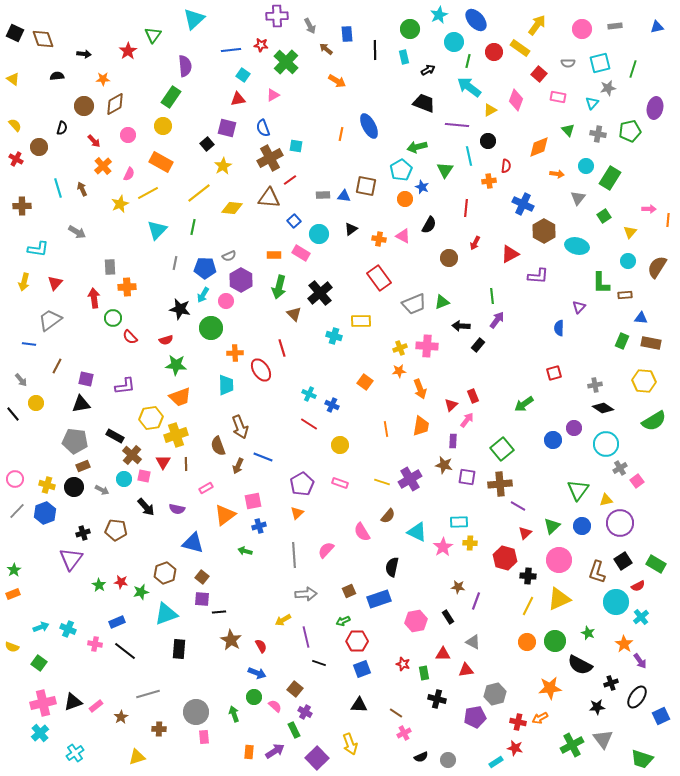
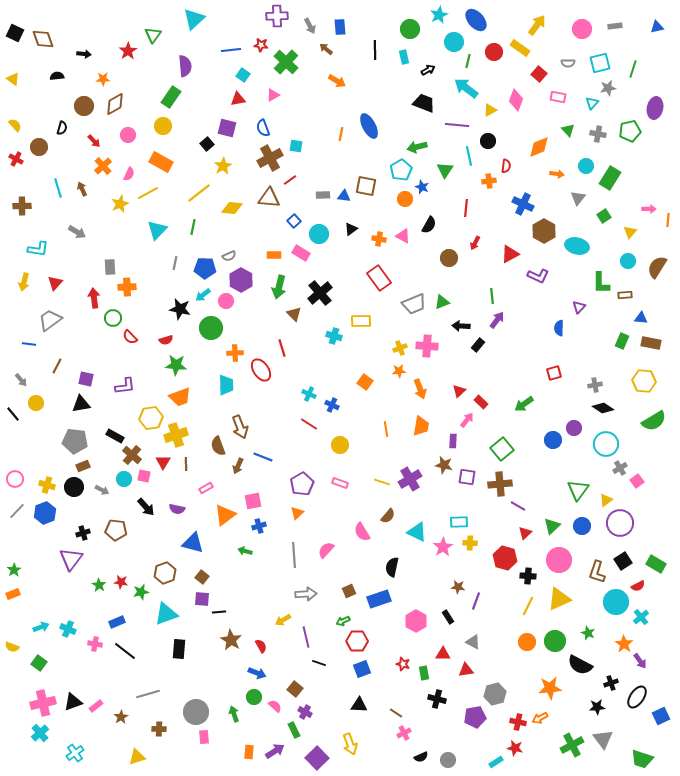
blue rectangle at (347, 34): moved 7 px left, 7 px up
cyan arrow at (469, 87): moved 3 px left, 1 px down
purple L-shape at (538, 276): rotated 20 degrees clockwise
cyan arrow at (203, 295): rotated 21 degrees clockwise
red rectangle at (473, 396): moved 8 px right, 6 px down; rotated 24 degrees counterclockwise
red triangle at (451, 405): moved 8 px right, 14 px up
yellow triangle at (606, 500): rotated 24 degrees counterclockwise
pink hexagon at (416, 621): rotated 20 degrees counterclockwise
